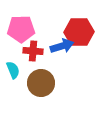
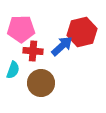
red hexagon: moved 3 px right; rotated 12 degrees counterclockwise
blue arrow: rotated 25 degrees counterclockwise
cyan semicircle: rotated 42 degrees clockwise
